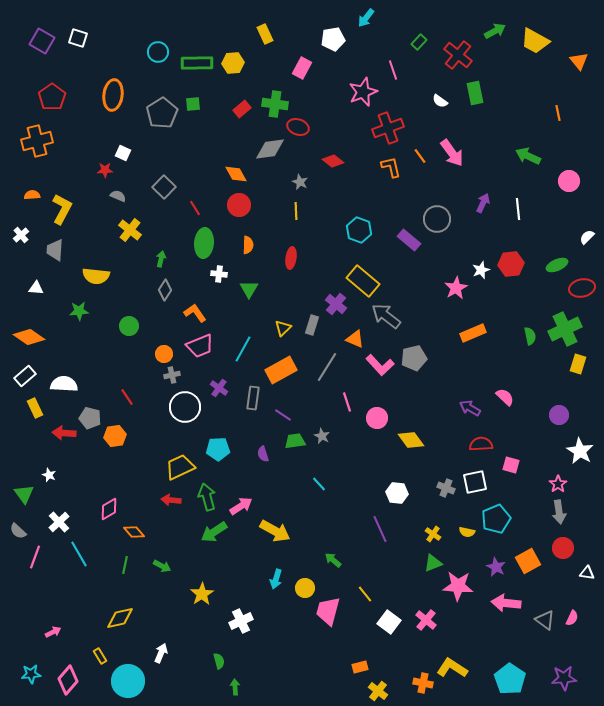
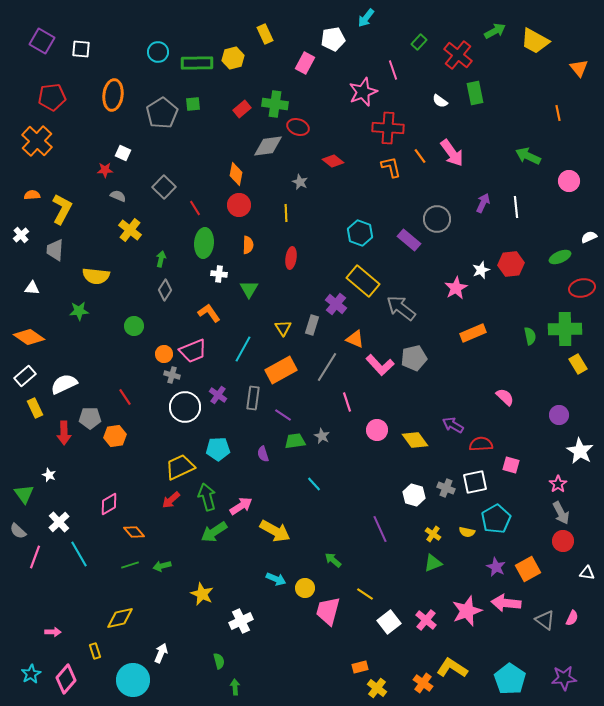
white square at (78, 38): moved 3 px right, 11 px down; rotated 12 degrees counterclockwise
orange triangle at (579, 61): moved 7 px down
yellow hexagon at (233, 63): moved 5 px up; rotated 10 degrees counterclockwise
pink rectangle at (302, 68): moved 3 px right, 5 px up
red pentagon at (52, 97): rotated 28 degrees clockwise
red cross at (388, 128): rotated 24 degrees clockwise
orange cross at (37, 141): rotated 32 degrees counterclockwise
gray diamond at (270, 149): moved 2 px left, 3 px up
orange diamond at (236, 174): rotated 40 degrees clockwise
white line at (518, 209): moved 2 px left, 2 px up
yellow line at (296, 211): moved 10 px left, 2 px down
cyan hexagon at (359, 230): moved 1 px right, 3 px down
white semicircle at (587, 237): moved 2 px right; rotated 21 degrees clockwise
green ellipse at (557, 265): moved 3 px right, 8 px up
white triangle at (36, 288): moved 4 px left
orange L-shape at (195, 313): moved 14 px right
gray arrow at (386, 316): moved 15 px right, 8 px up
green circle at (129, 326): moved 5 px right
yellow triangle at (283, 328): rotated 18 degrees counterclockwise
green cross at (565, 329): rotated 24 degrees clockwise
pink trapezoid at (200, 346): moved 7 px left, 5 px down
yellow rectangle at (578, 364): rotated 48 degrees counterclockwise
gray cross at (172, 375): rotated 28 degrees clockwise
white semicircle at (64, 384): rotated 28 degrees counterclockwise
purple cross at (219, 388): moved 1 px left, 7 px down
red line at (127, 397): moved 2 px left
purple arrow at (470, 408): moved 17 px left, 17 px down
gray pentagon at (90, 418): rotated 15 degrees counterclockwise
pink circle at (377, 418): moved 12 px down
red arrow at (64, 433): rotated 95 degrees counterclockwise
yellow diamond at (411, 440): moved 4 px right
cyan line at (319, 484): moved 5 px left
white hexagon at (397, 493): moved 17 px right, 2 px down; rotated 10 degrees clockwise
red arrow at (171, 500): rotated 48 degrees counterclockwise
pink diamond at (109, 509): moved 5 px up
gray arrow at (559, 512): moved 2 px right, 1 px down; rotated 20 degrees counterclockwise
cyan pentagon at (496, 519): rotated 8 degrees counterclockwise
red circle at (563, 548): moved 7 px up
orange square at (528, 561): moved 8 px down
green line at (125, 565): moved 5 px right; rotated 60 degrees clockwise
green arrow at (162, 566): rotated 138 degrees clockwise
cyan arrow at (276, 579): rotated 84 degrees counterclockwise
pink star at (458, 586): moved 9 px right, 25 px down; rotated 24 degrees counterclockwise
yellow star at (202, 594): rotated 15 degrees counterclockwise
yellow line at (365, 594): rotated 18 degrees counterclockwise
white square at (389, 622): rotated 15 degrees clockwise
pink arrow at (53, 632): rotated 28 degrees clockwise
yellow rectangle at (100, 656): moved 5 px left, 5 px up; rotated 14 degrees clockwise
cyan star at (31, 674): rotated 24 degrees counterclockwise
pink diamond at (68, 680): moved 2 px left, 1 px up
cyan circle at (128, 681): moved 5 px right, 1 px up
orange cross at (423, 683): rotated 24 degrees clockwise
yellow cross at (378, 691): moved 1 px left, 3 px up
